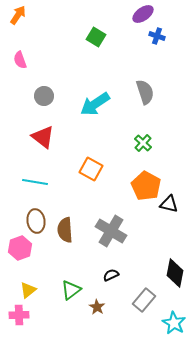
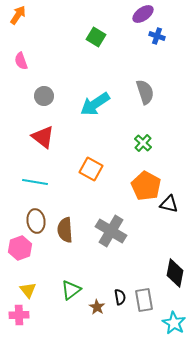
pink semicircle: moved 1 px right, 1 px down
black semicircle: moved 9 px right, 22 px down; rotated 105 degrees clockwise
yellow triangle: rotated 30 degrees counterclockwise
gray rectangle: rotated 50 degrees counterclockwise
